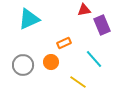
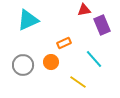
cyan triangle: moved 1 px left, 1 px down
